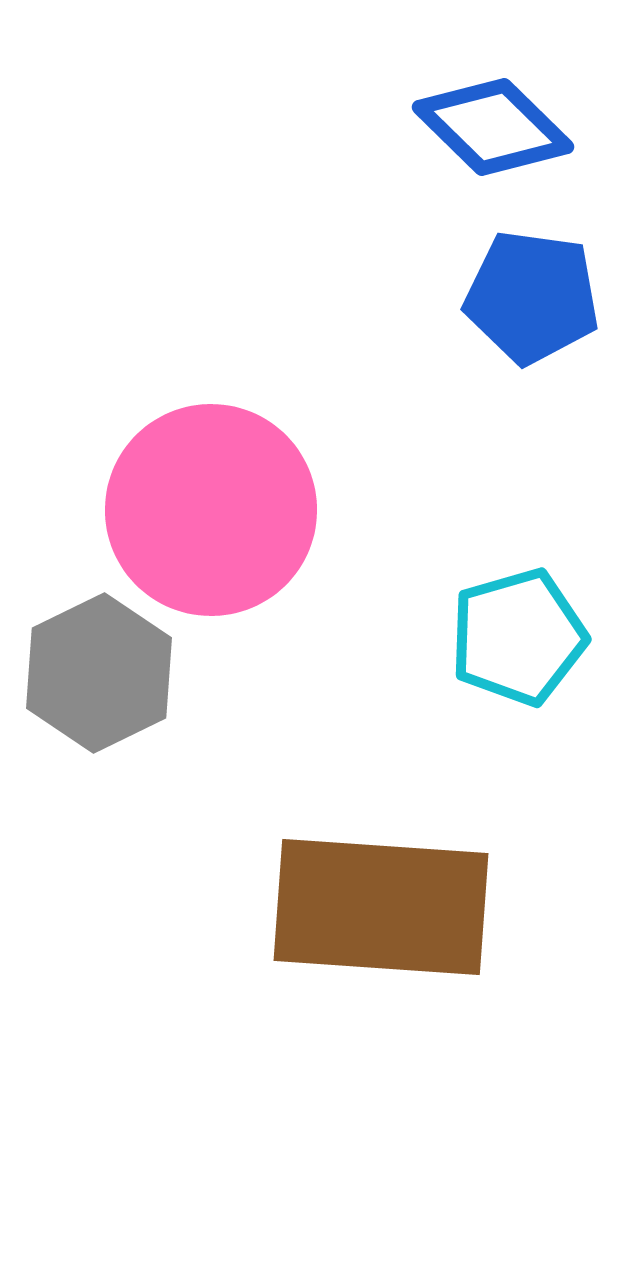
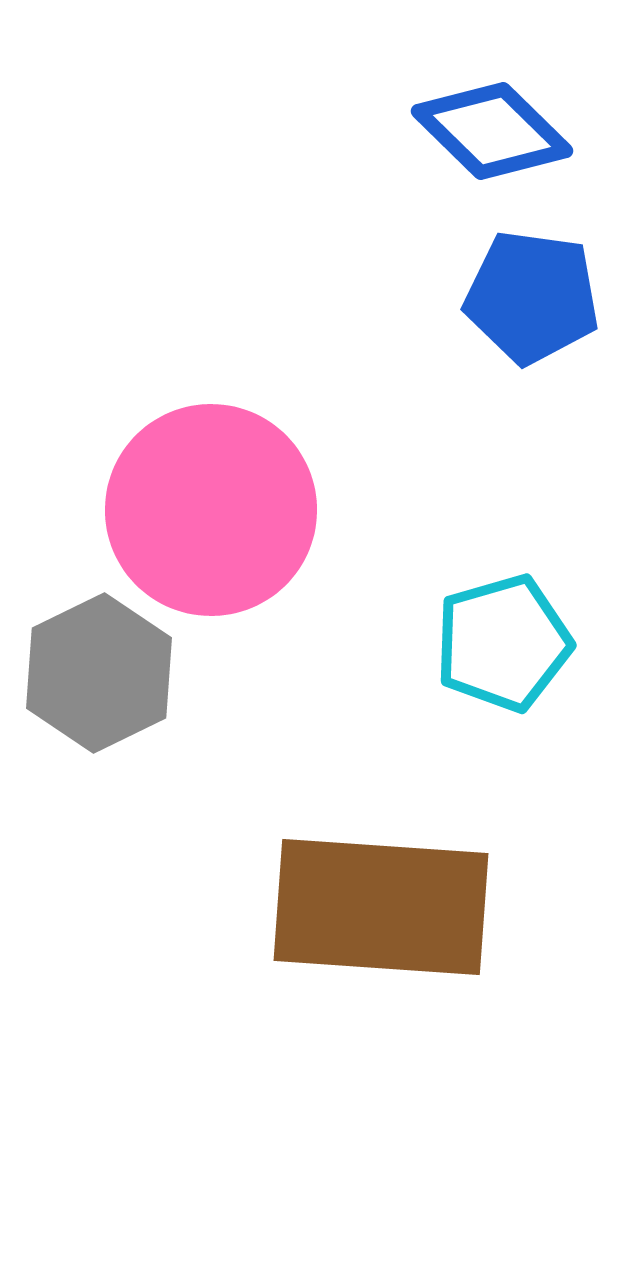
blue diamond: moved 1 px left, 4 px down
cyan pentagon: moved 15 px left, 6 px down
